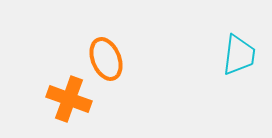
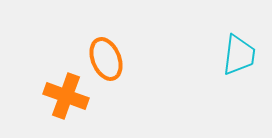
orange cross: moved 3 px left, 3 px up
